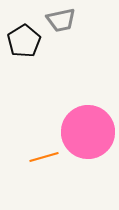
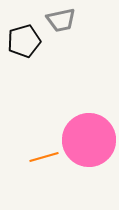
black pentagon: rotated 16 degrees clockwise
pink circle: moved 1 px right, 8 px down
